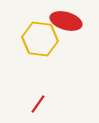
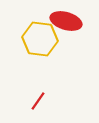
red line: moved 3 px up
